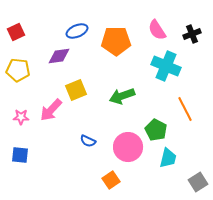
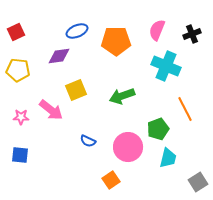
pink semicircle: rotated 55 degrees clockwise
pink arrow: rotated 95 degrees counterclockwise
green pentagon: moved 2 px right, 1 px up; rotated 25 degrees clockwise
